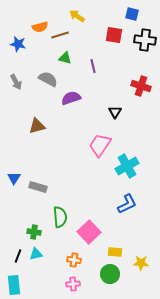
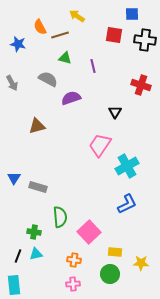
blue square: rotated 16 degrees counterclockwise
orange semicircle: rotated 77 degrees clockwise
gray arrow: moved 4 px left, 1 px down
red cross: moved 1 px up
